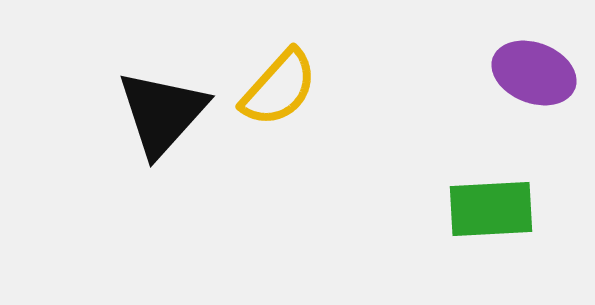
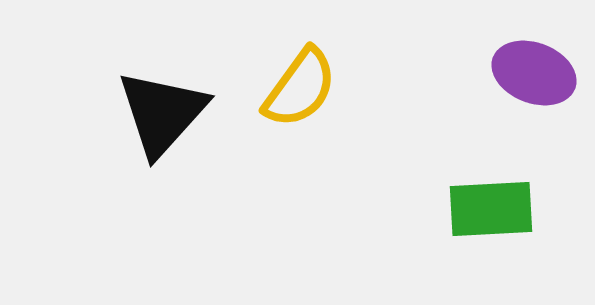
yellow semicircle: moved 21 px right; rotated 6 degrees counterclockwise
